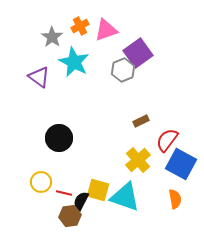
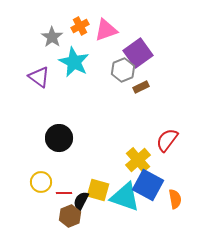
brown rectangle: moved 34 px up
blue square: moved 33 px left, 21 px down
red line: rotated 14 degrees counterclockwise
brown hexagon: rotated 15 degrees counterclockwise
